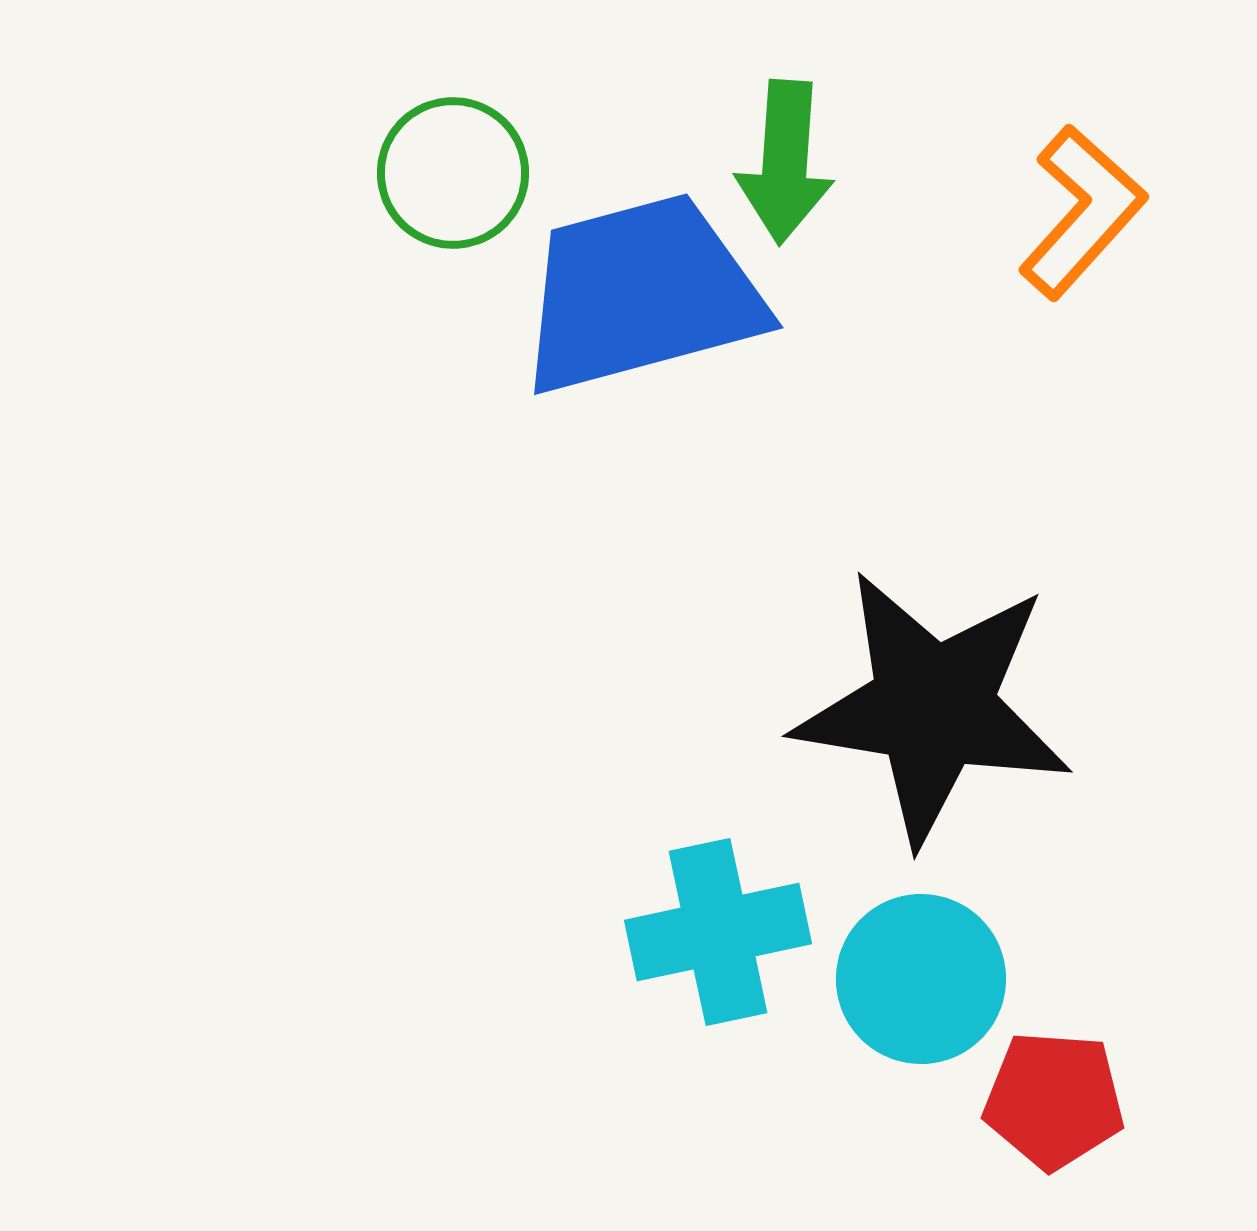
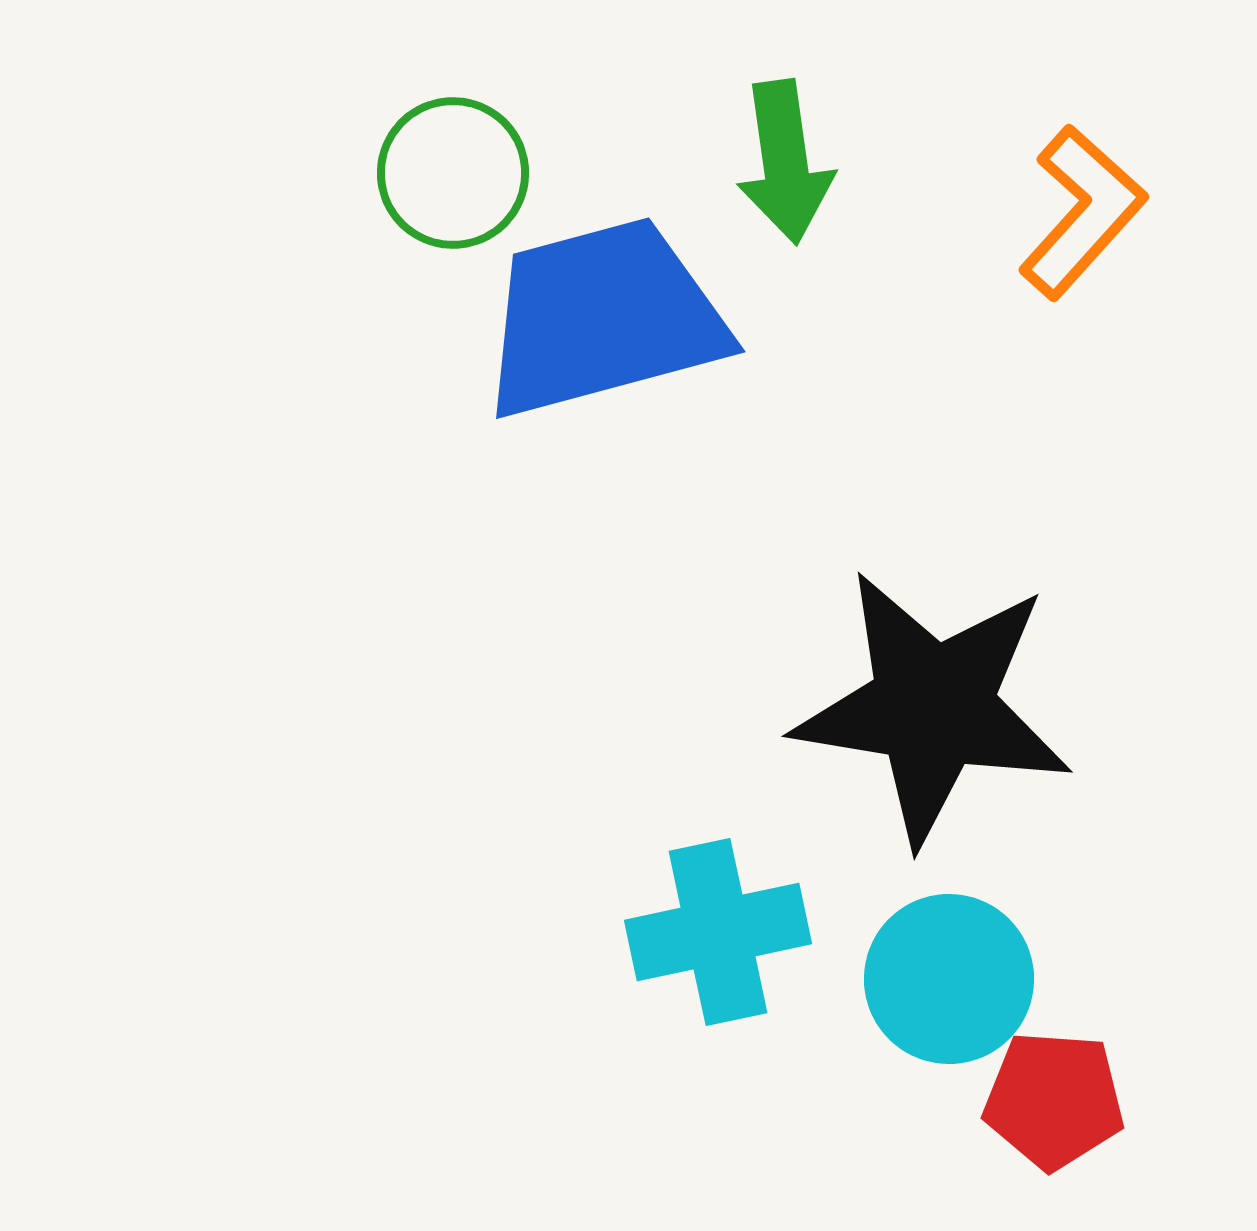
green arrow: rotated 12 degrees counterclockwise
blue trapezoid: moved 38 px left, 24 px down
cyan circle: moved 28 px right
